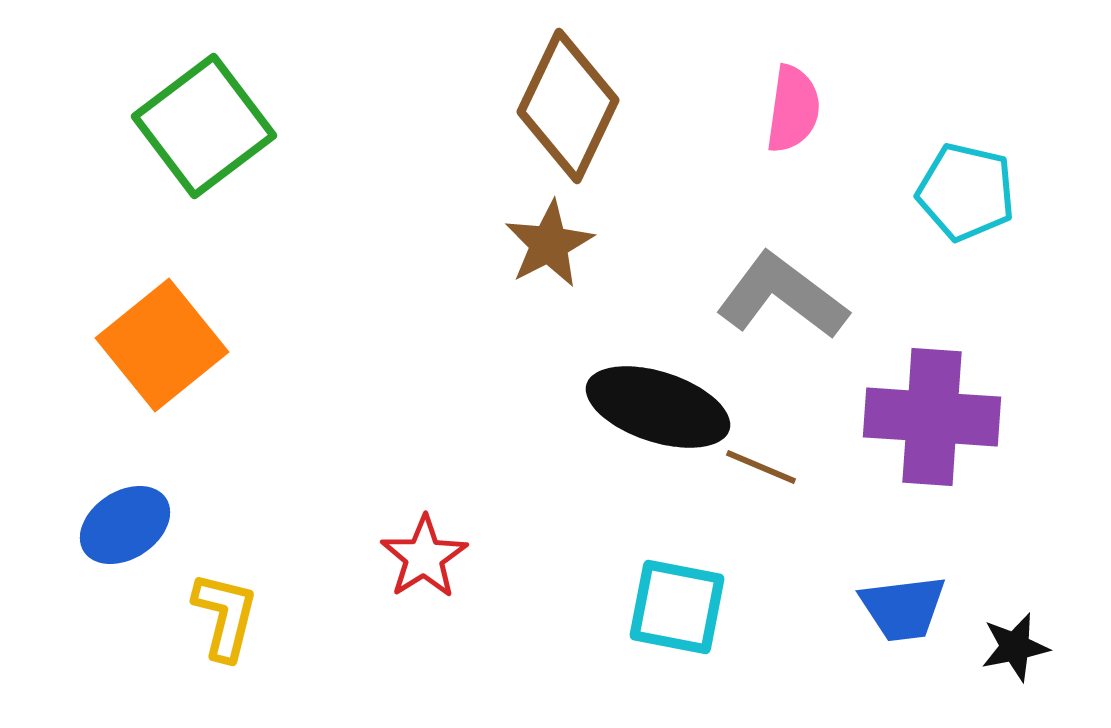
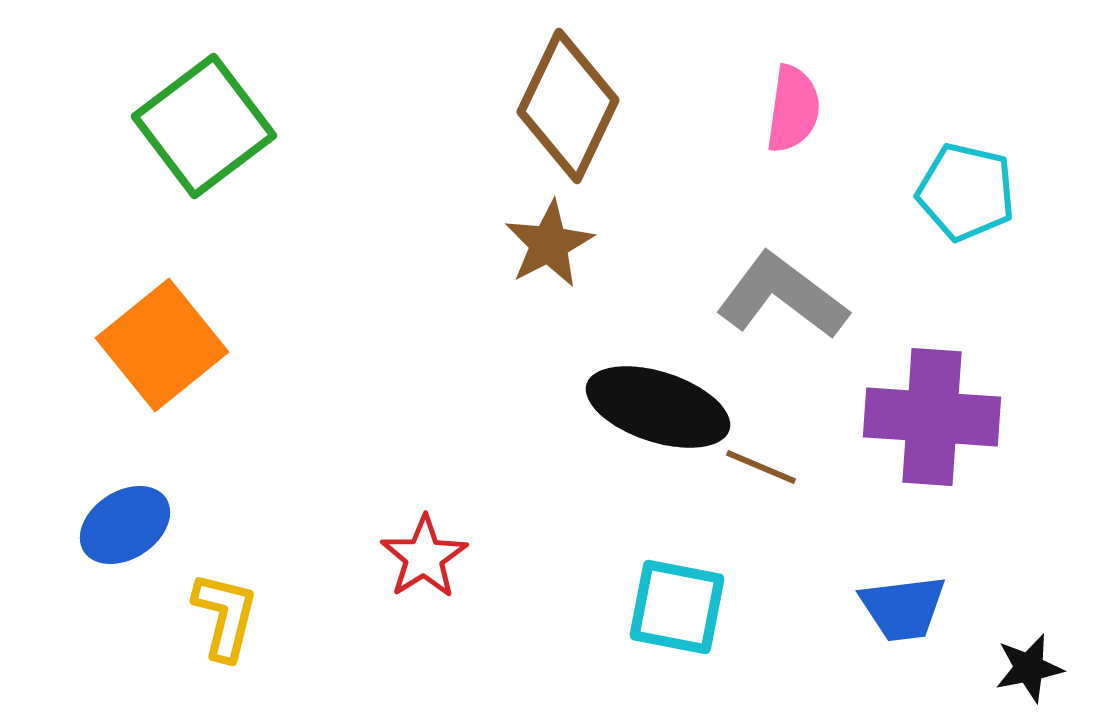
black star: moved 14 px right, 21 px down
